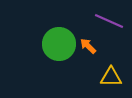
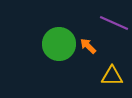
purple line: moved 5 px right, 2 px down
yellow triangle: moved 1 px right, 1 px up
